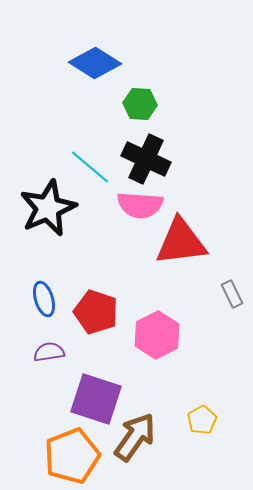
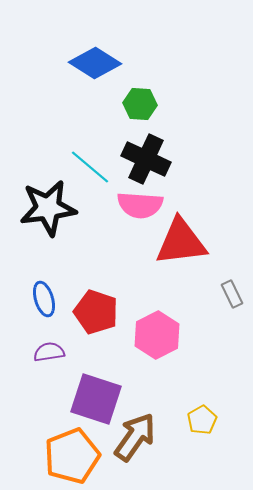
black star: rotated 16 degrees clockwise
